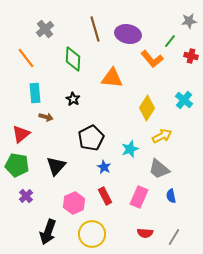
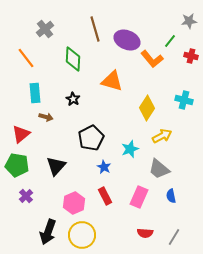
purple ellipse: moved 1 px left, 6 px down; rotated 10 degrees clockwise
orange triangle: moved 3 px down; rotated 10 degrees clockwise
cyan cross: rotated 24 degrees counterclockwise
yellow circle: moved 10 px left, 1 px down
